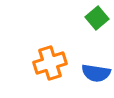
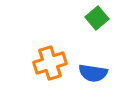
blue semicircle: moved 3 px left
